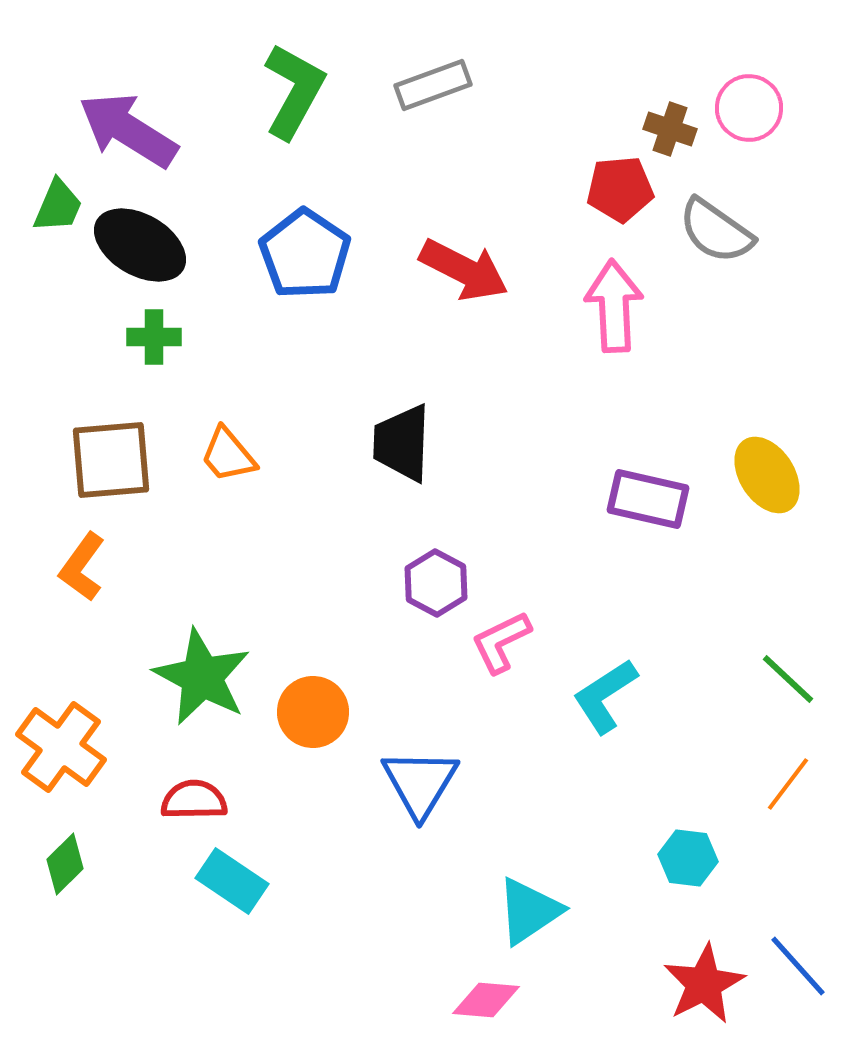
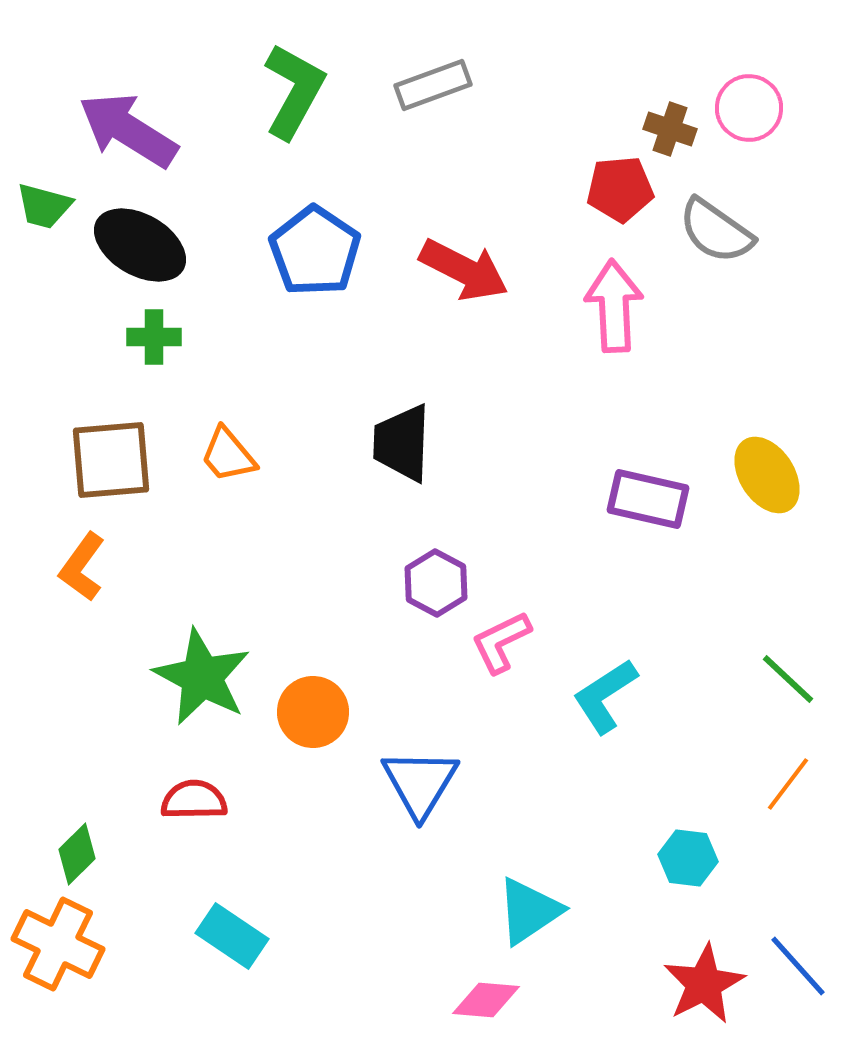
green trapezoid: moved 14 px left; rotated 82 degrees clockwise
blue pentagon: moved 10 px right, 3 px up
orange cross: moved 3 px left, 197 px down; rotated 10 degrees counterclockwise
green diamond: moved 12 px right, 10 px up
cyan rectangle: moved 55 px down
